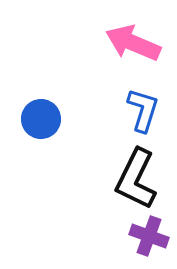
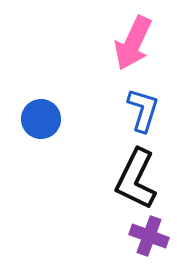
pink arrow: rotated 88 degrees counterclockwise
